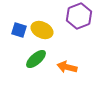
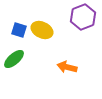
purple hexagon: moved 4 px right, 1 px down
green ellipse: moved 22 px left
